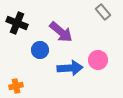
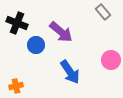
blue circle: moved 4 px left, 5 px up
pink circle: moved 13 px right
blue arrow: moved 4 px down; rotated 60 degrees clockwise
